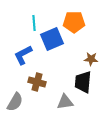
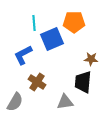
brown cross: rotated 18 degrees clockwise
